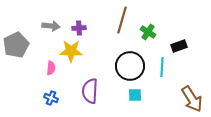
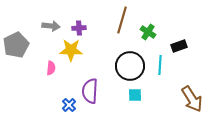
yellow star: moved 1 px up
cyan line: moved 2 px left, 2 px up
blue cross: moved 18 px right, 7 px down; rotated 24 degrees clockwise
